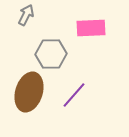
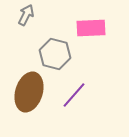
gray hexagon: moved 4 px right; rotated 16 degrees clockwise
